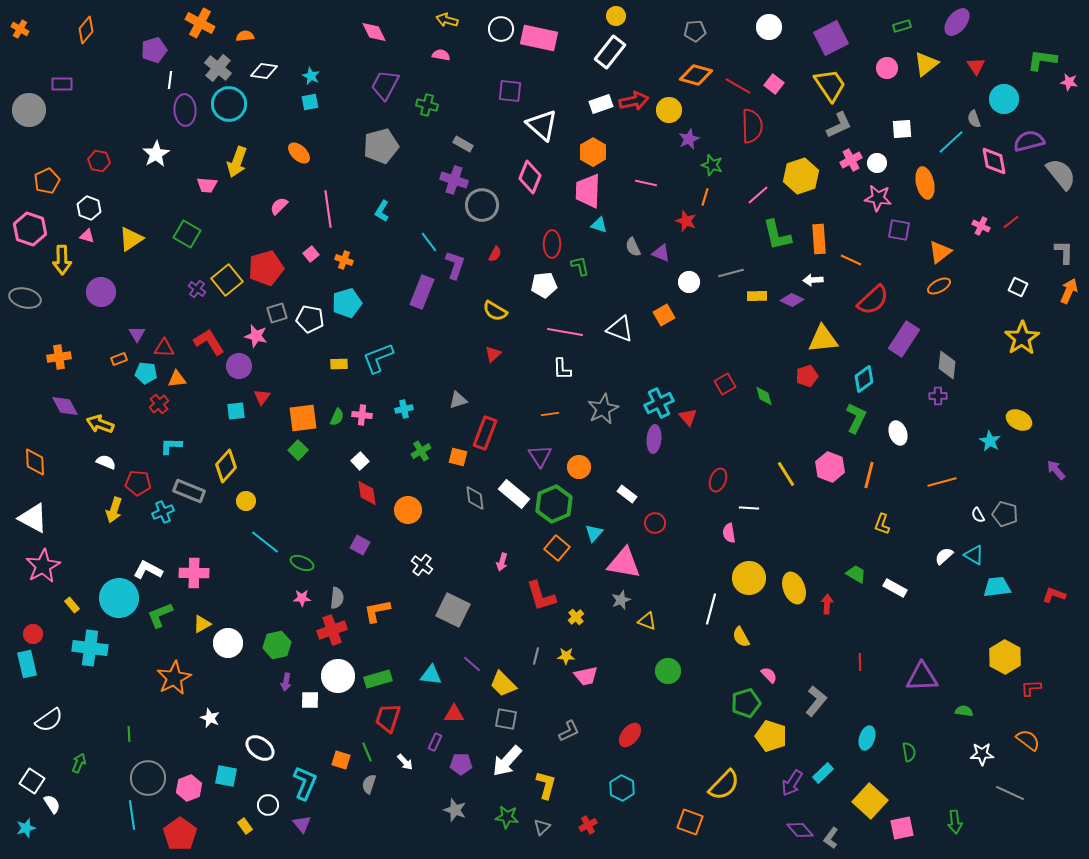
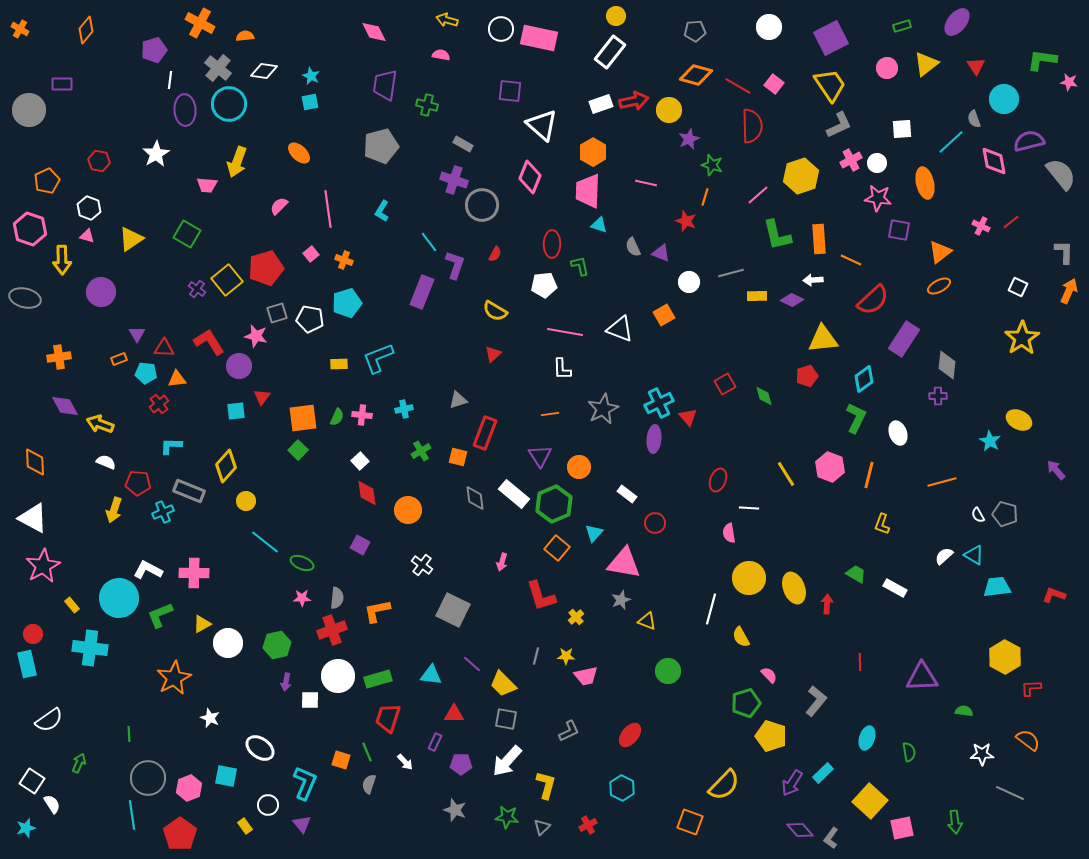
purple trapezoid at (385, 85): rotated 20 degrees counterclockwise
